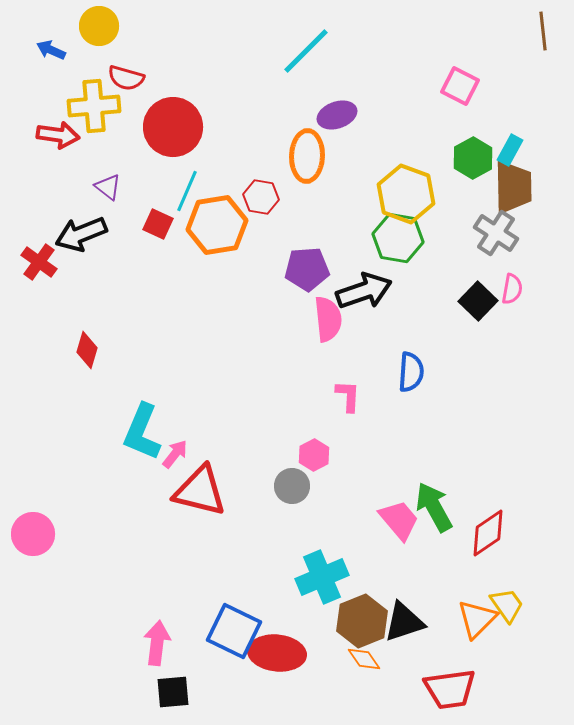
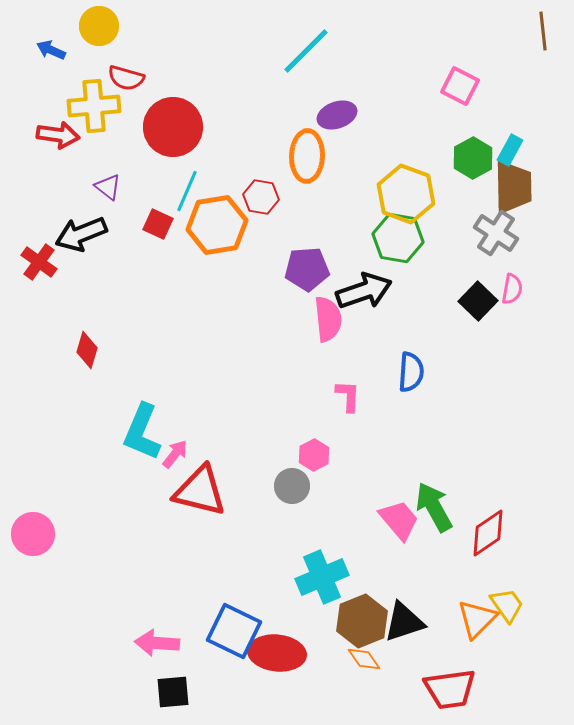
pink arrow at (157, 643): rotated 93 degrees counterclockwise
